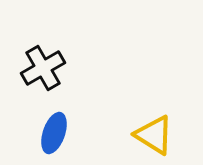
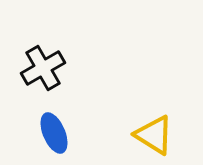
blue ellipse: rotated 42 degrees counterclockwise
